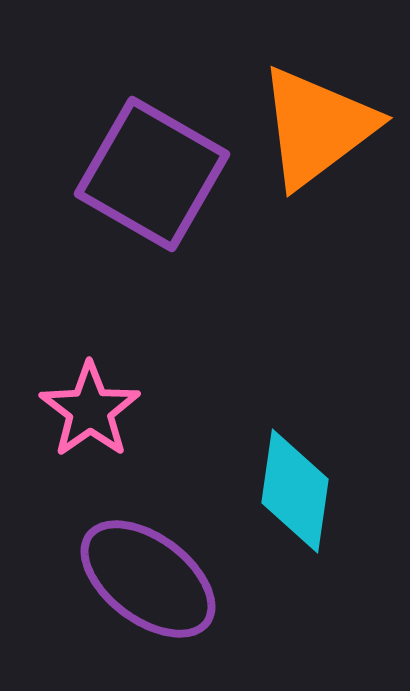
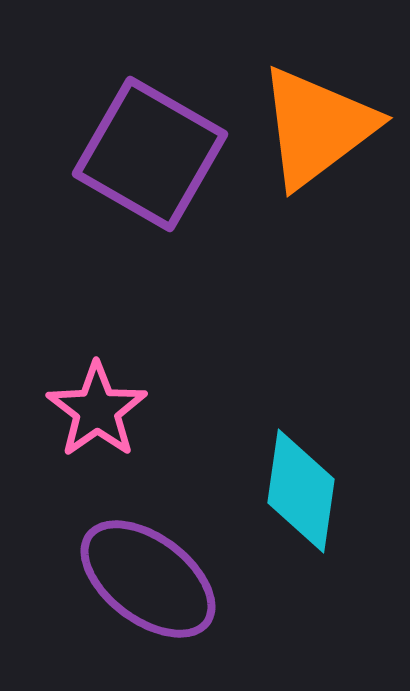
purple square: moved 2 px left, 20 px up
pink star: moved 7 px right
cyan diamond: moved 6 px right
